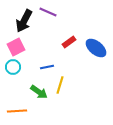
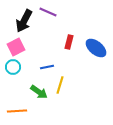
red rectangle: rotated 40 degrees counterclockwise
